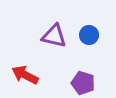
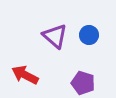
purple triangle: moved 1 px right; rotated 28 degrees clockwise
